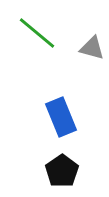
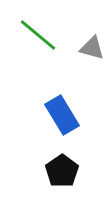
green line: moved 1 px right, 2 px down
blue rectangle: moved 1 px right, 2 px up; rotated 9 degrees counterclockwise
